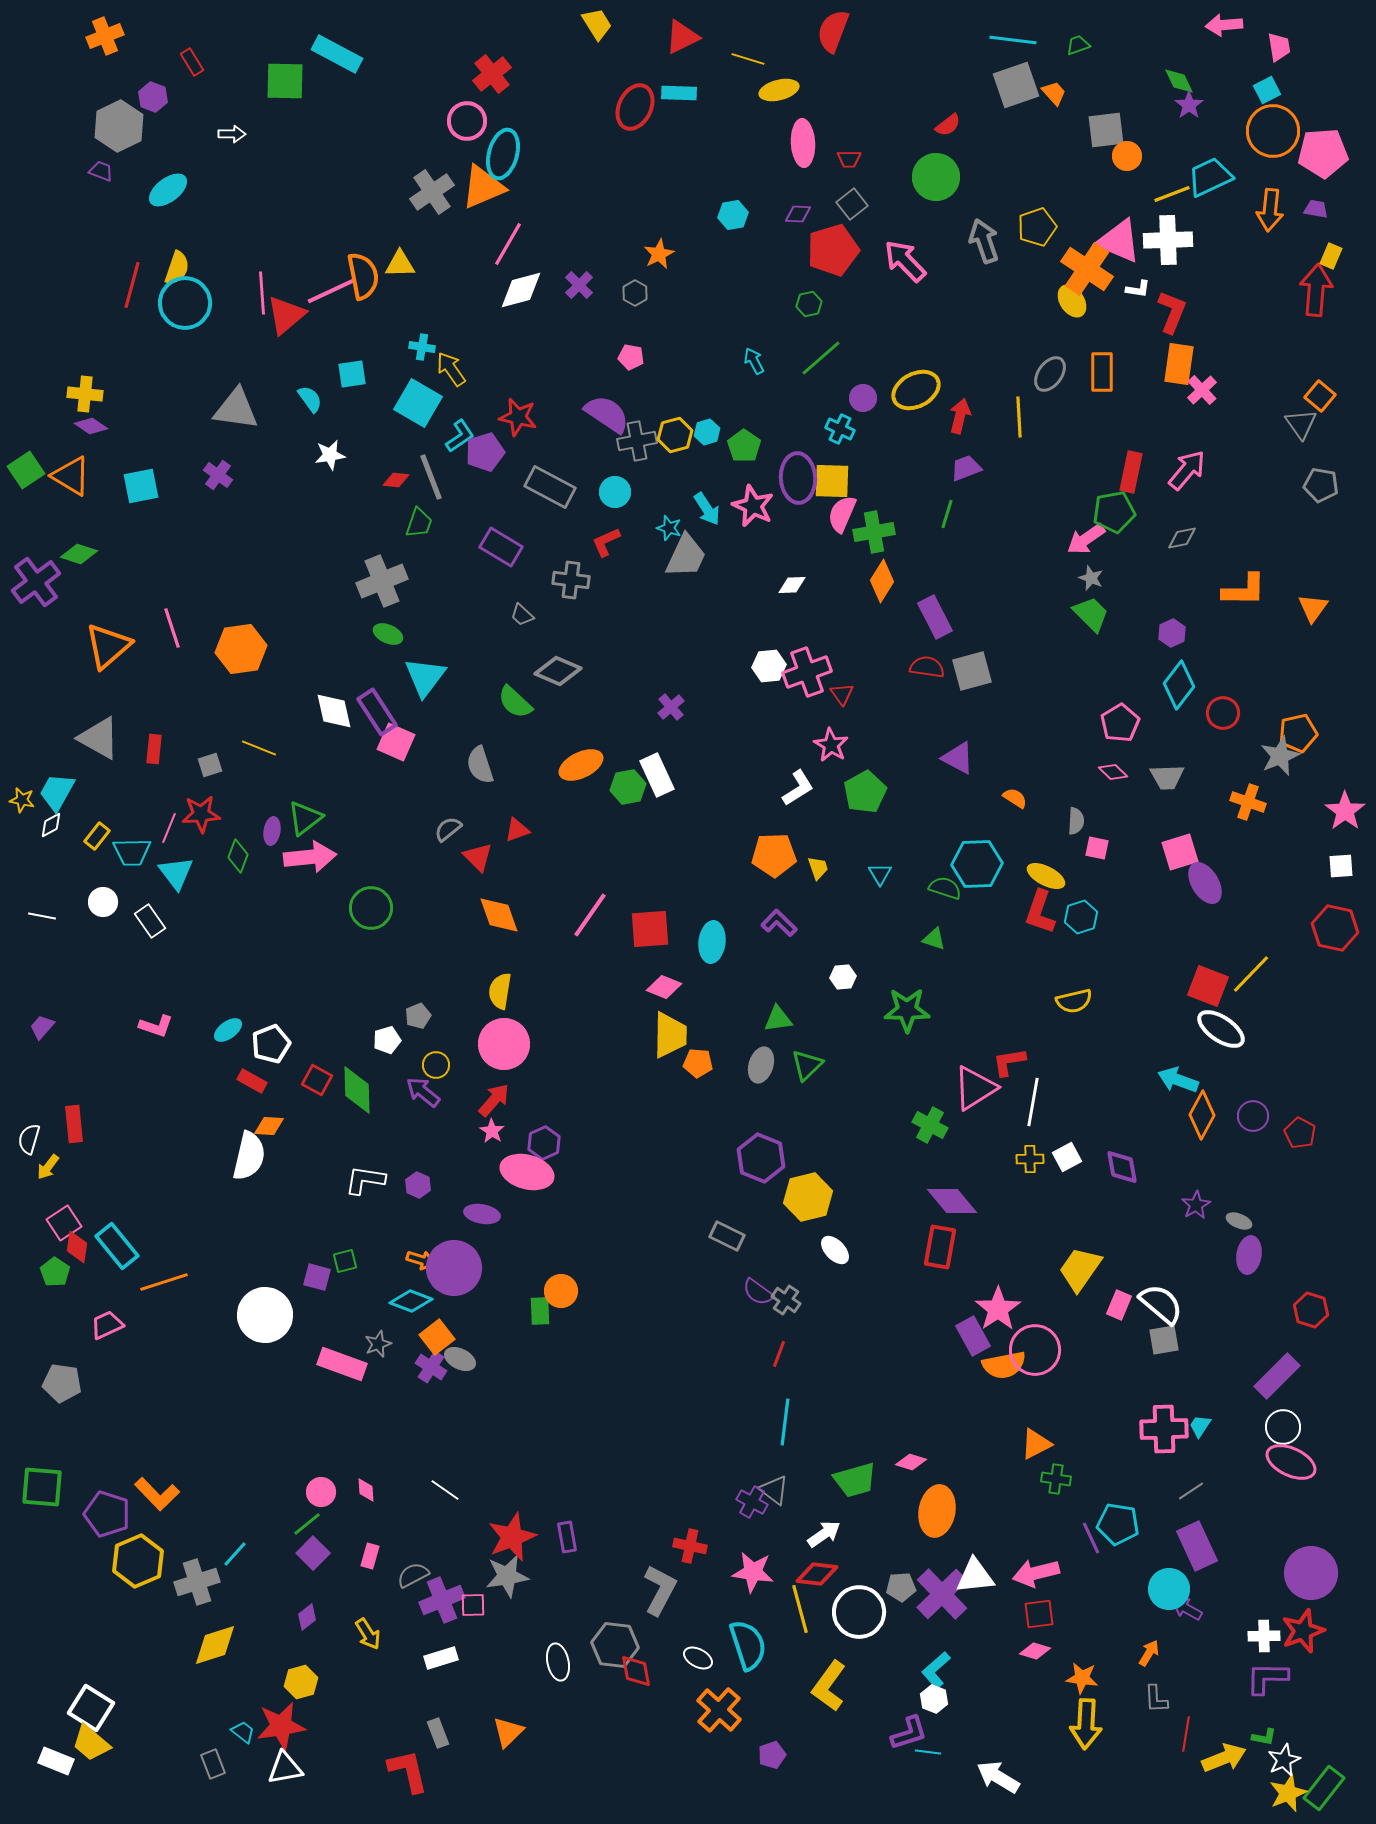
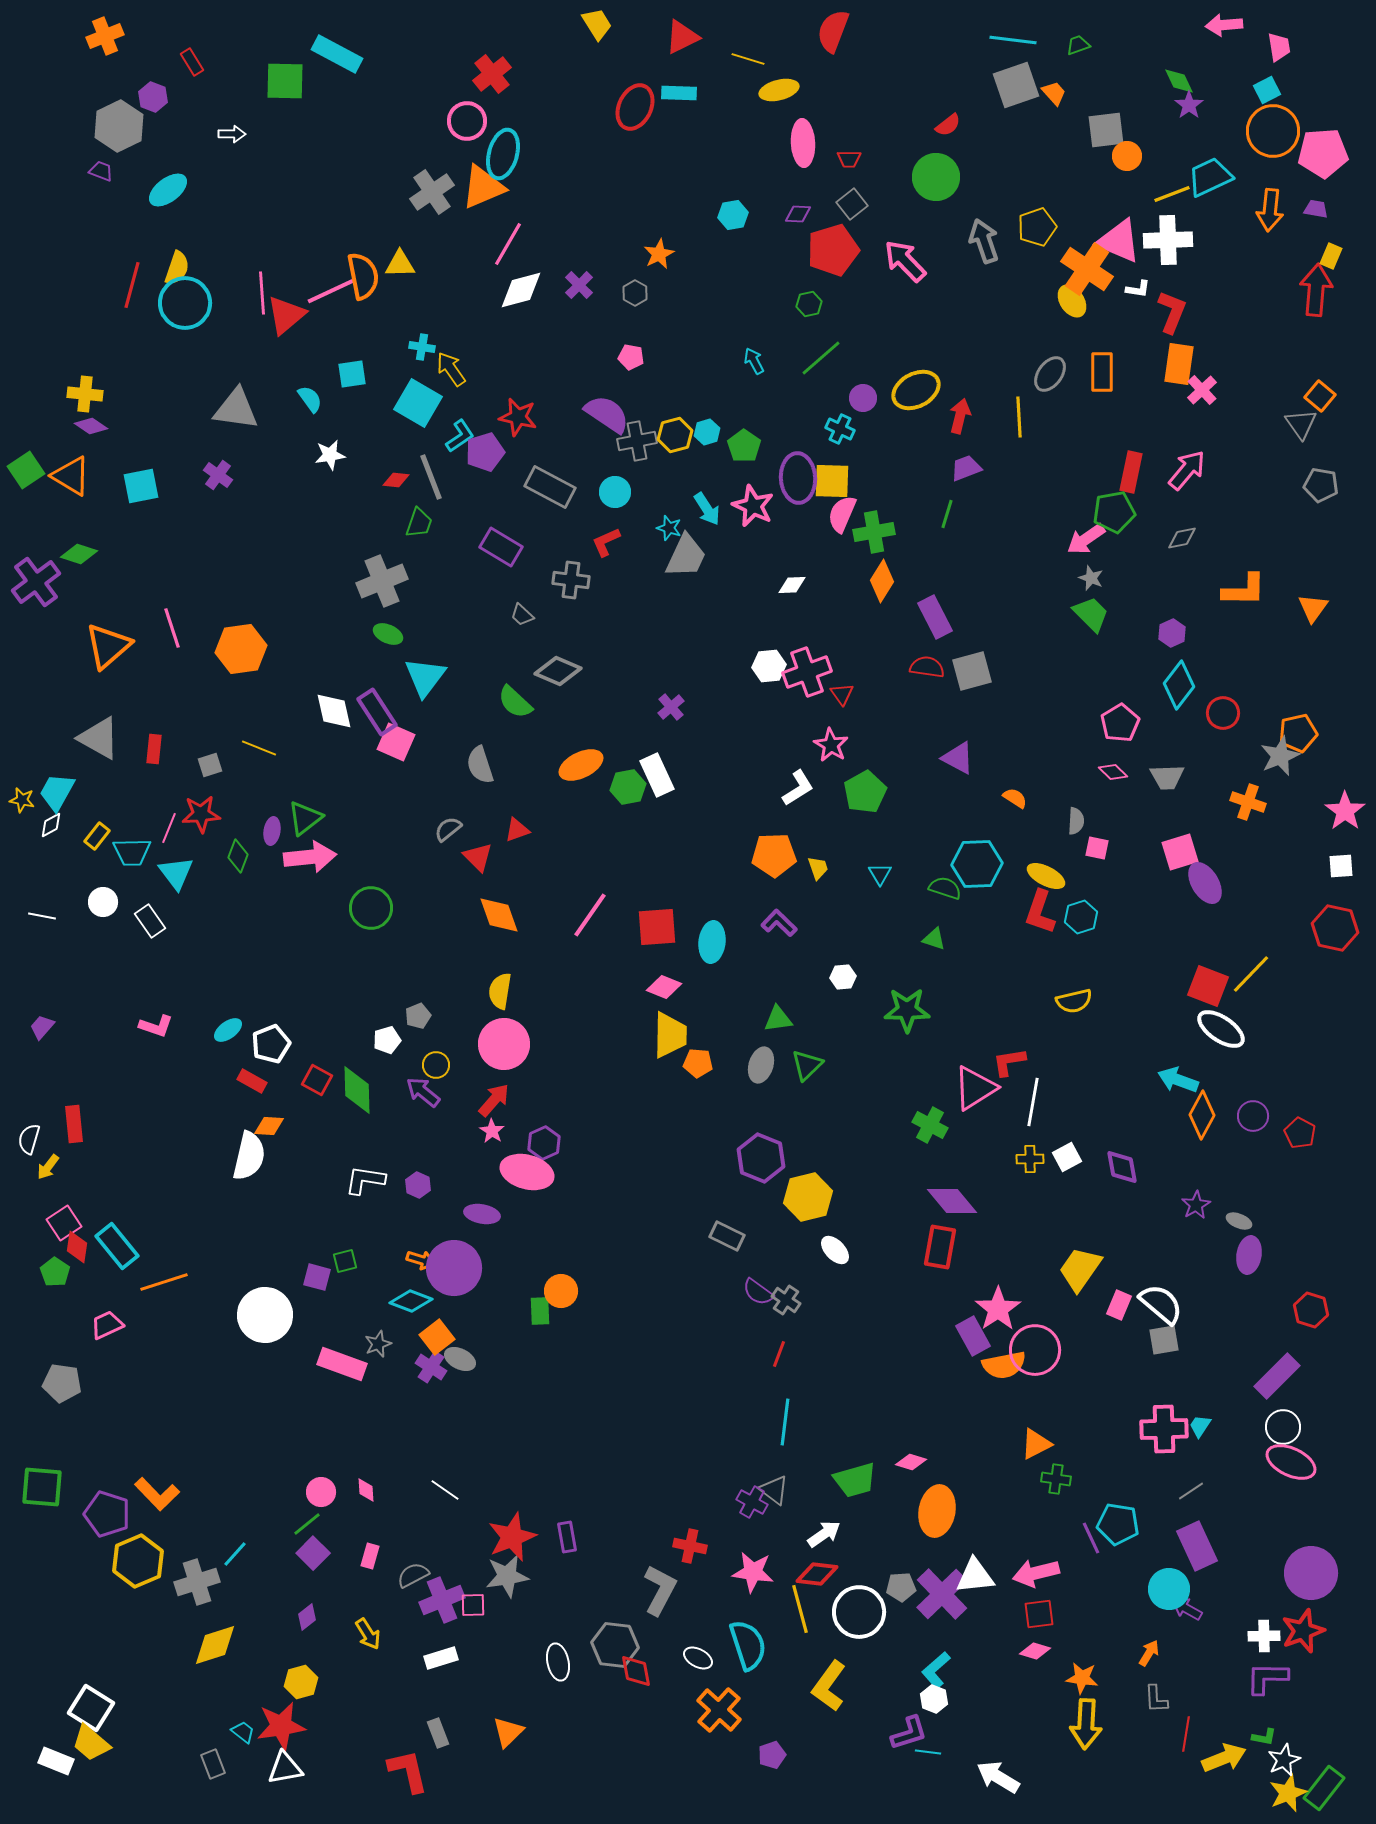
red square at (650, 929): moved 7 px right, 2 px up
